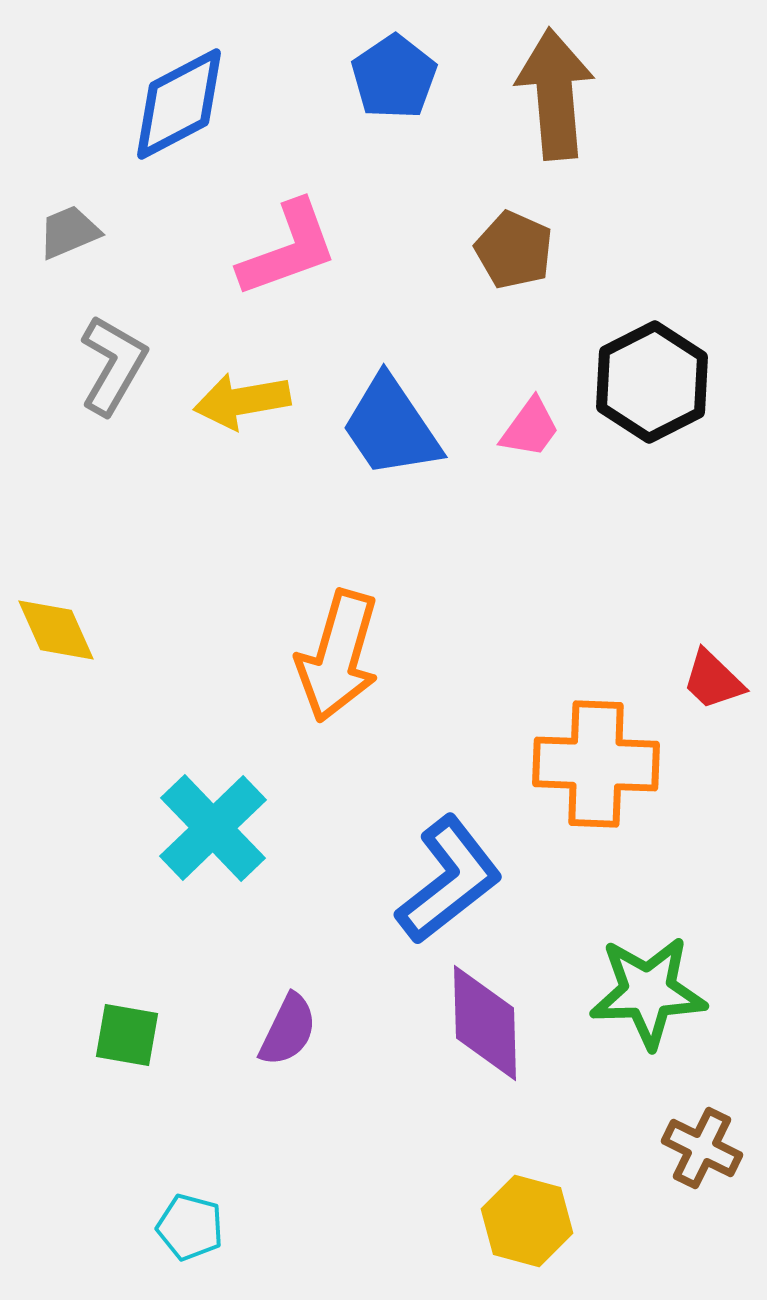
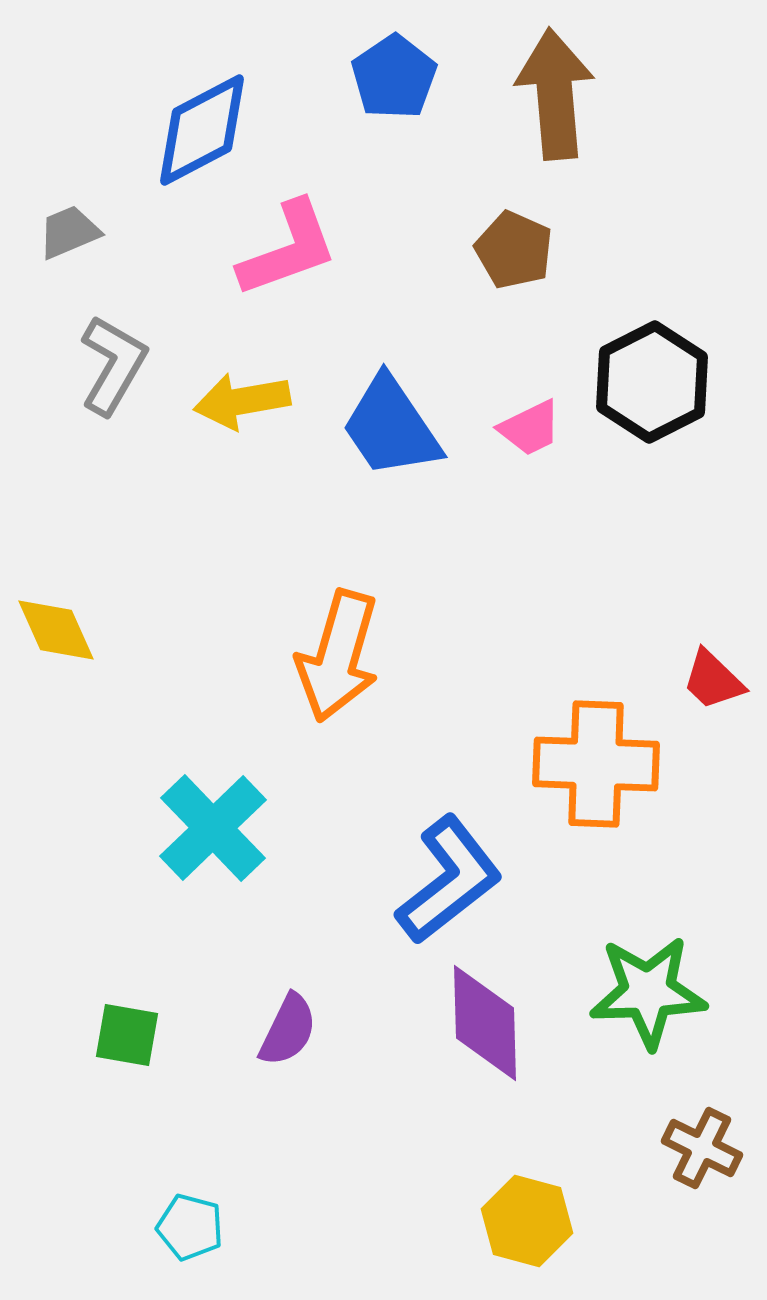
blue diamond: moved 23 px right, 26 px down
pink trapezoid: rotated 28 degrees clockwise
